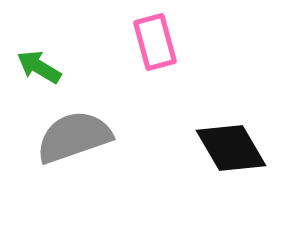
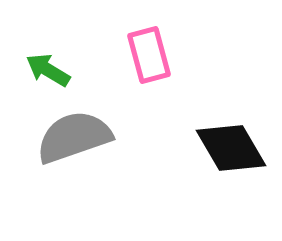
pink rectangle: moved 6 px left, 13 px down
green arrow: moved 9 px right, 3 px down
